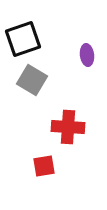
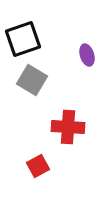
purple ellipse: rotated 10 degrees counterclockwise
red square: moved 6 px left; rotated 20 degrees counterclockwise
